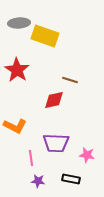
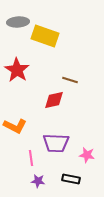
gray ellipse: moved 1 px left, 1 px up
